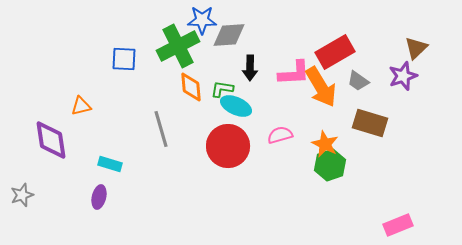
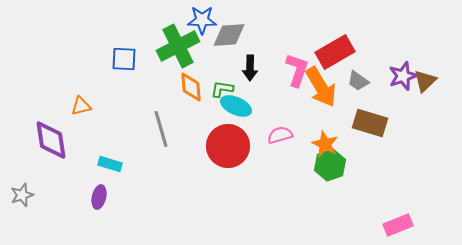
brown triangle: moved 9 px right, 33 px down
pink L-shape: moved 3 px right, 3 px up; rotated 68 degrees counterclockwise
